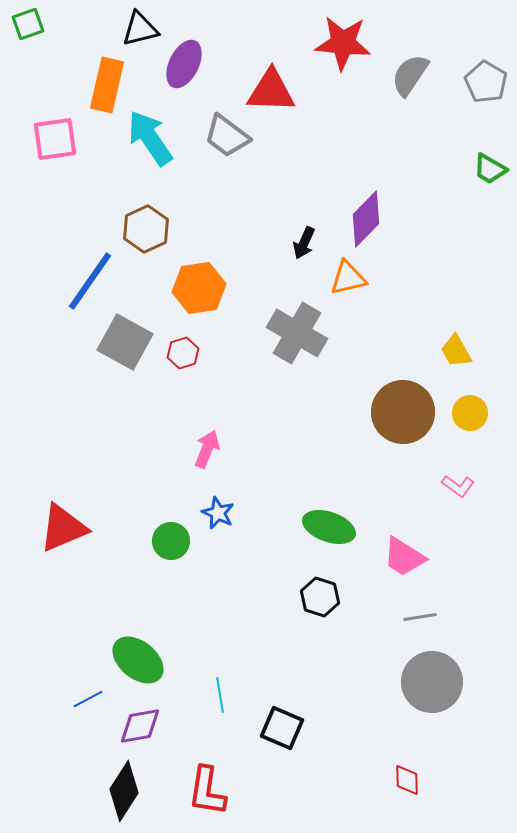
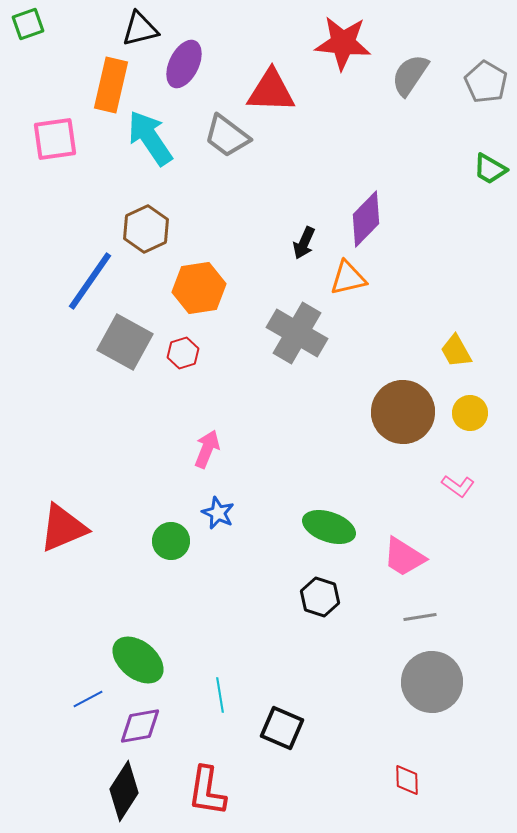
orange rectangle at (107, 85): moved 4 px right
